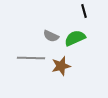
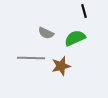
gray semicircle: moved 5 px left, 3 px up
